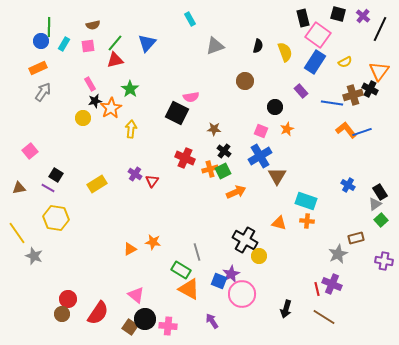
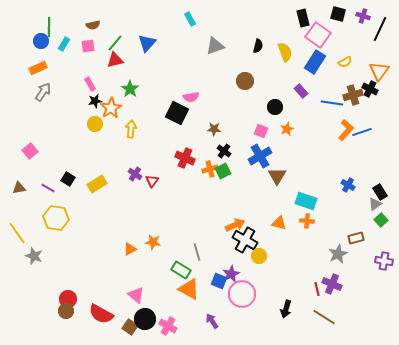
purple cross at (363, 16): rotated 24 degrees counterclockwise
yellow circle at (83, 118): moved 12 px right, 6 px down
orange L-shape at (346, 130): rotated 80 degrees clockwise
black square at (56, 175): moved 12 px right, 4 px down
orange arrow at (236, 192): moved 1 px left, 33 px down
red semicircle at (98, 313): moved 3 px right, 1 px down; rotated 85 degrees clockwise
brown circle at (62, 314): moved 4 px right, 3 px up
pink cross at (168, 326): rotated 24 degrees clockwise
